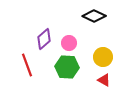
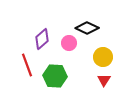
black diamond: moved 7 px left, 12 px down
purple diamond: moved 2 px left
green hexagon: moved 12 px left, 9 px down
red triangle: rotated 32 degrees clockwise
